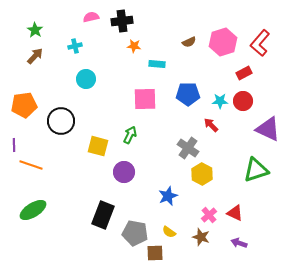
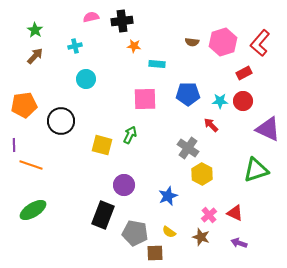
brown semicircle: moved 3 px right; rotated 32 degrees clockwise
yellow square: moved 4 px right, 1 px up
purple circle: moved 13 px down
